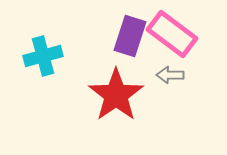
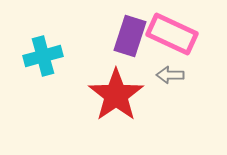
pink rectangle: rotated 12 degrees counterclockwise
